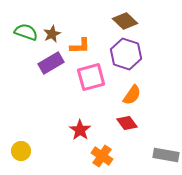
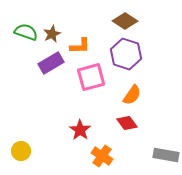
brown diamond: rotated 10 degrees counterclockwise
